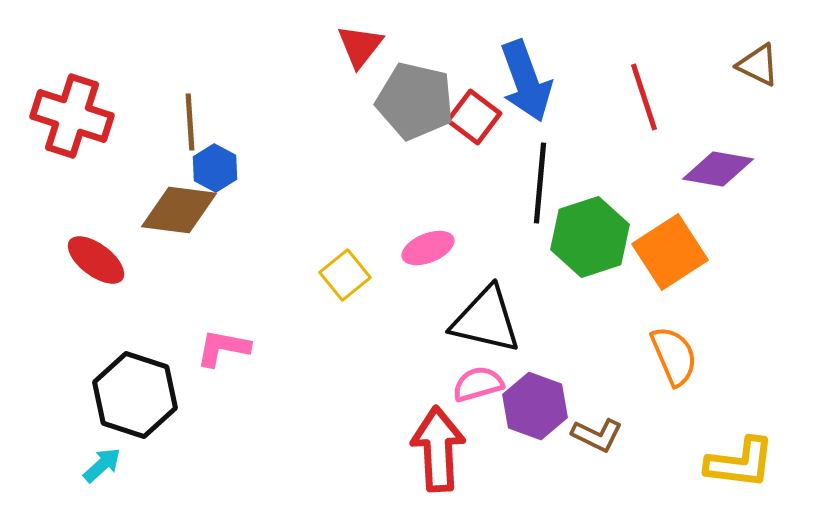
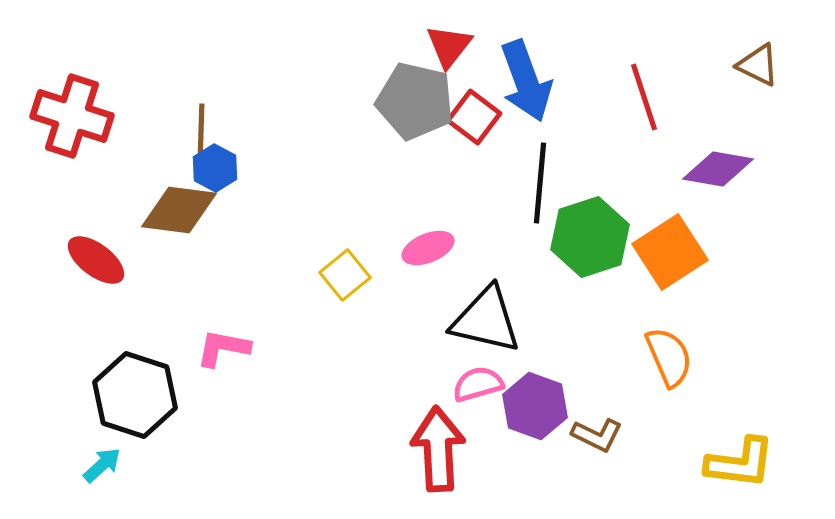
red triangle: moved 89 px right
brown line: moved 11 px right, 10 px down; rotated 6 degrees clockwise
orange semicircle: moved 5 px left, 1 px down
